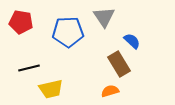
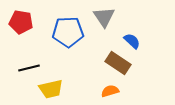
brown rectangle: moved 1 px left, 1 px up; rotated 25 degrees counterclockwise
